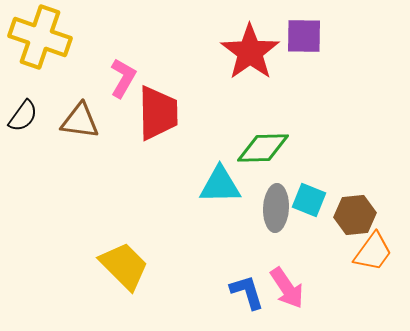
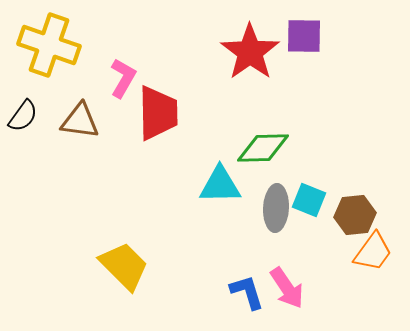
yellow cross: moved 9 px right, 8 px down
